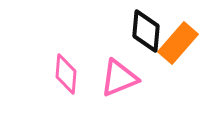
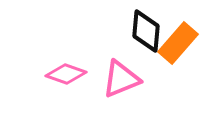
pink diamond: rotated 75 degrees counterclockwise
pink triangle: moved 2 px right, 1 px down
